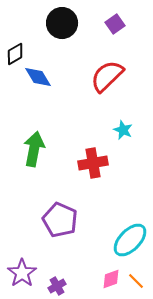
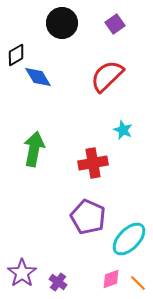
black diamond: moved 1 px right, 1 px down
purple pentagon: moved 28 px right, 3 px up
cyan ellipse: moved 1 px left, 1 px up
orange line: moved 2 px right, 2 px down
purple cross: moved 1 px right, 4 px up; rotated 24 degrees counterclockwise
